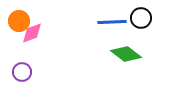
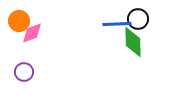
black circle: moved 3 px left, 1 px down
blue line: moved 5 px right, 2 px down
green diamond: moved 7 px right, 12 px up; rotated 52 degrees clockwise
purple circle: moved 2 px right
